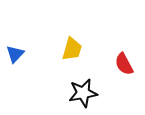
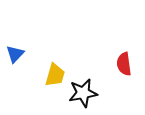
yellow trapezoid: moved 17 px left, 26 px down
red semicircle: rotated 20 degrees clockwise
